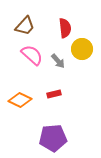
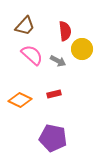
red semicircle: moved 3 px down
gray arrow: rotated 21 degrees counterclockwise
purple pentagon: rotated 16 degrees clockwise
